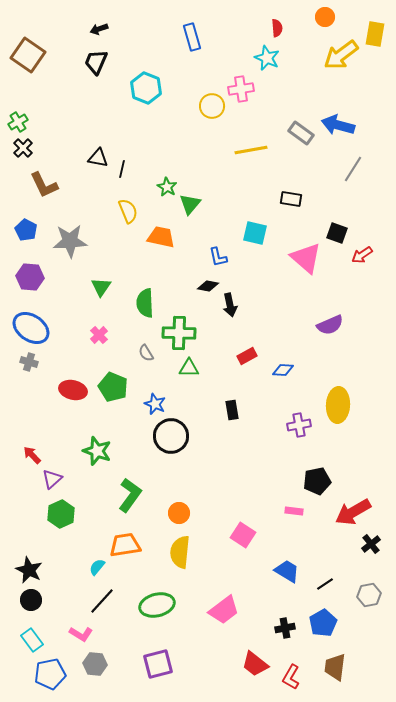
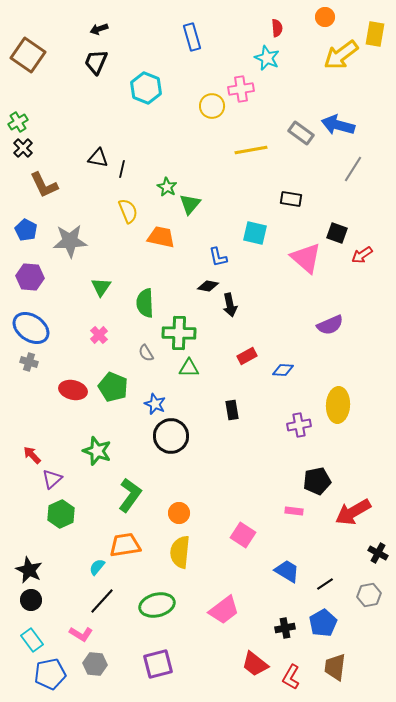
black cross at (371, 544): moved 7 px right, 9 px down; rotated 24 degrees counterclockwise
